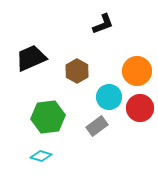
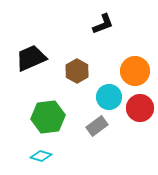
orange circle: moved 2 px left
